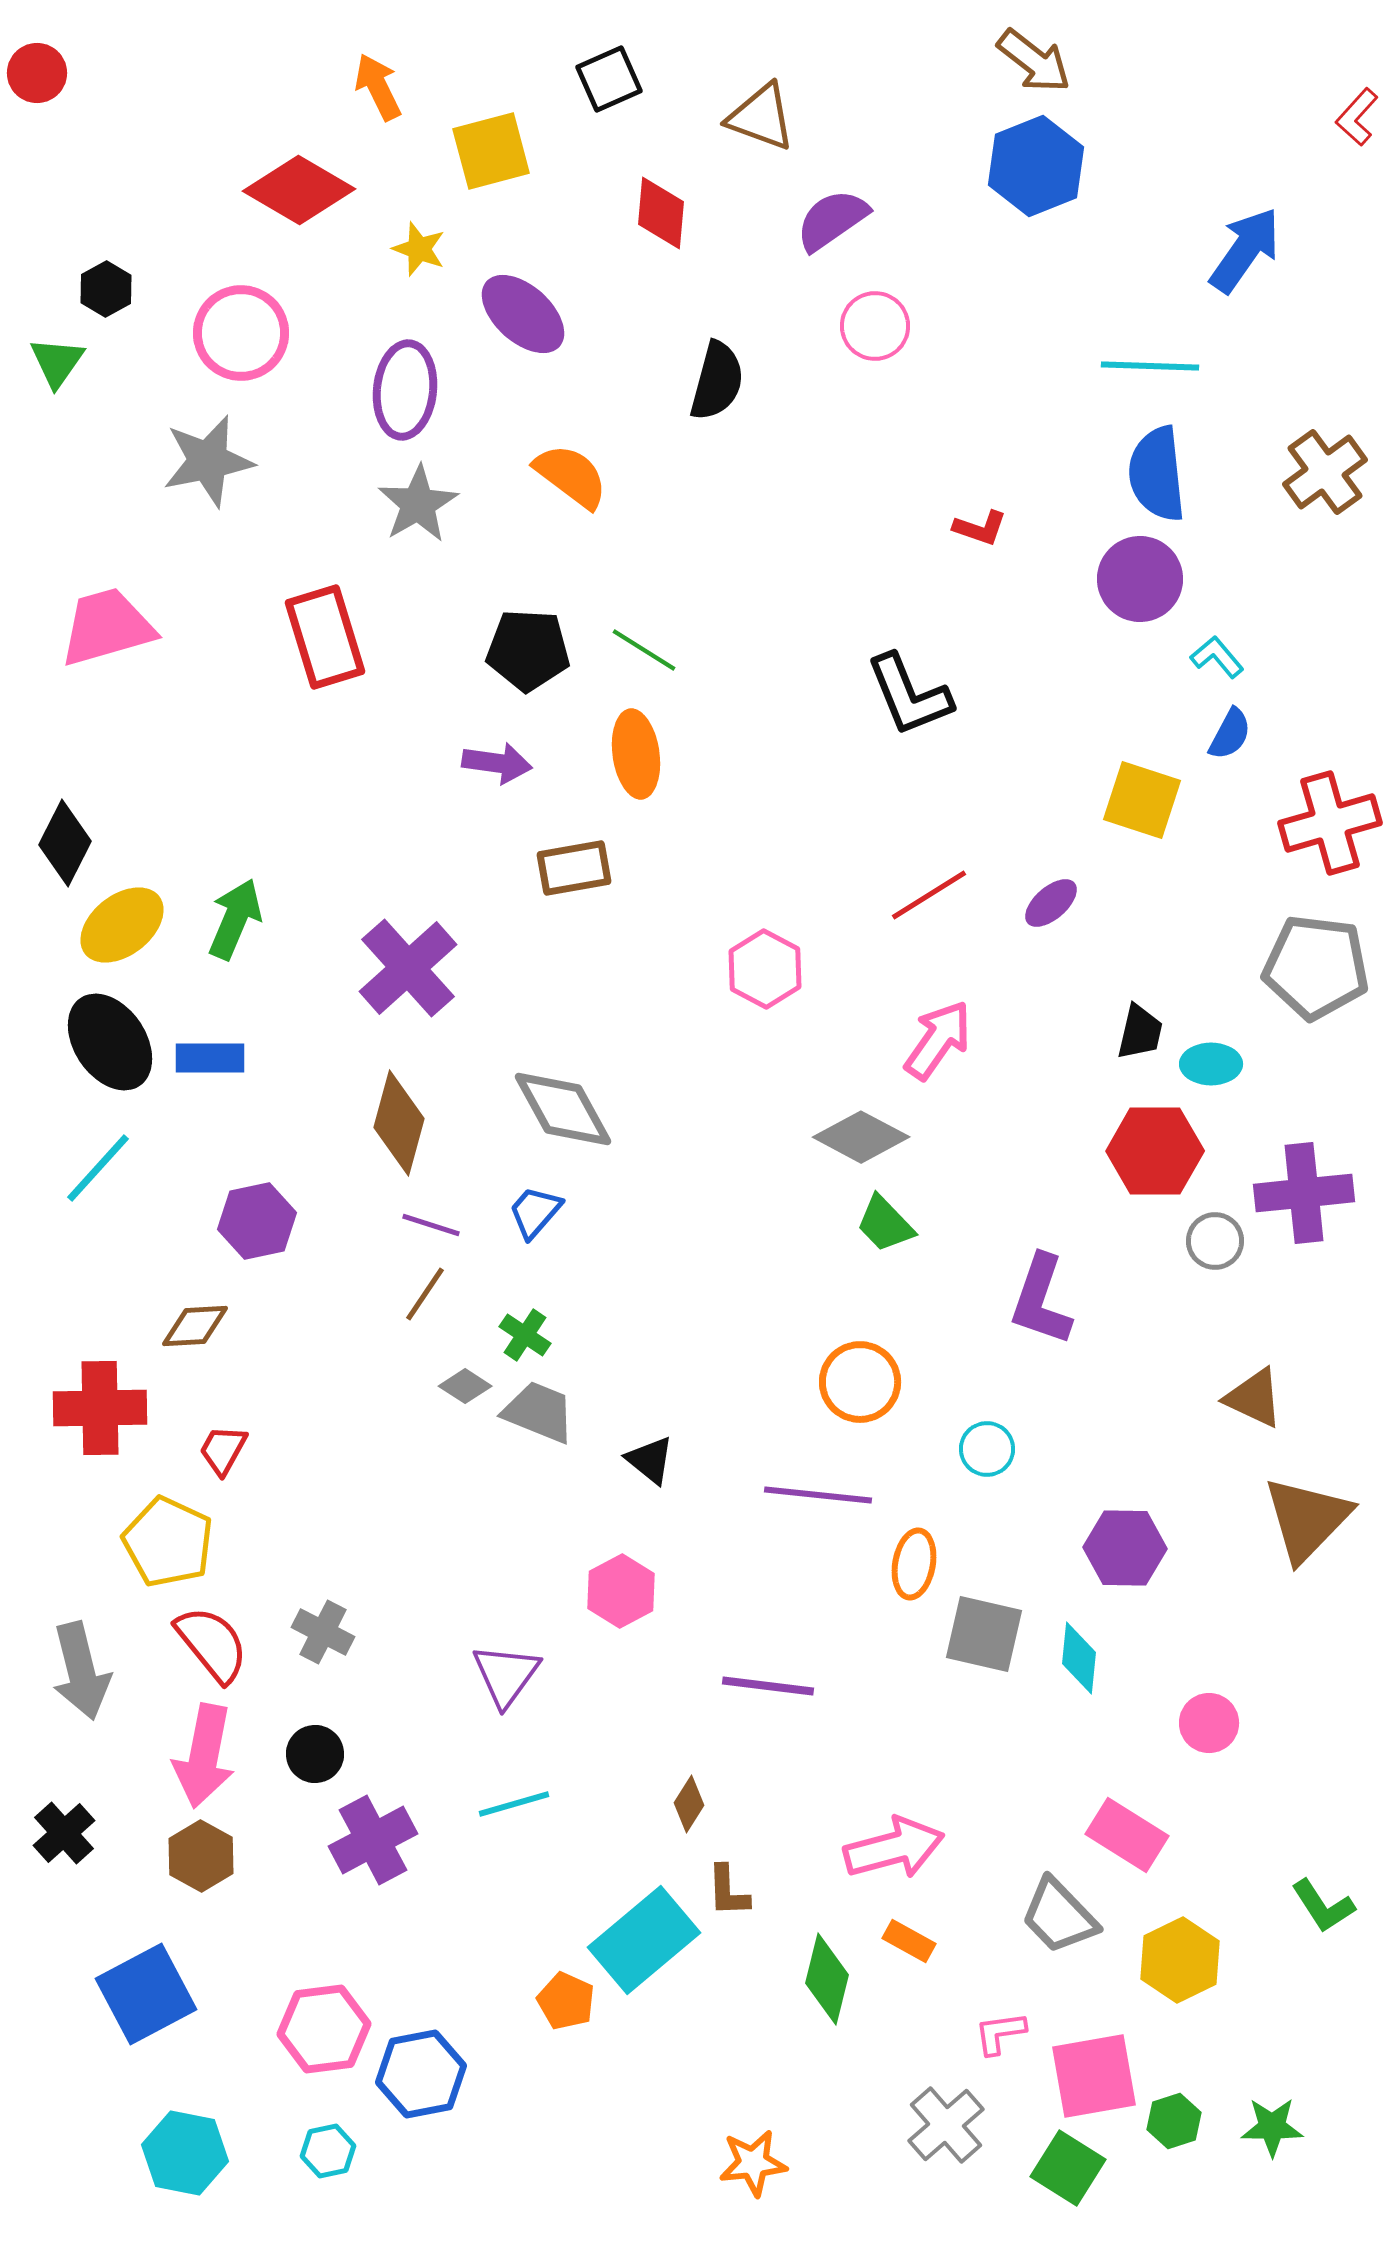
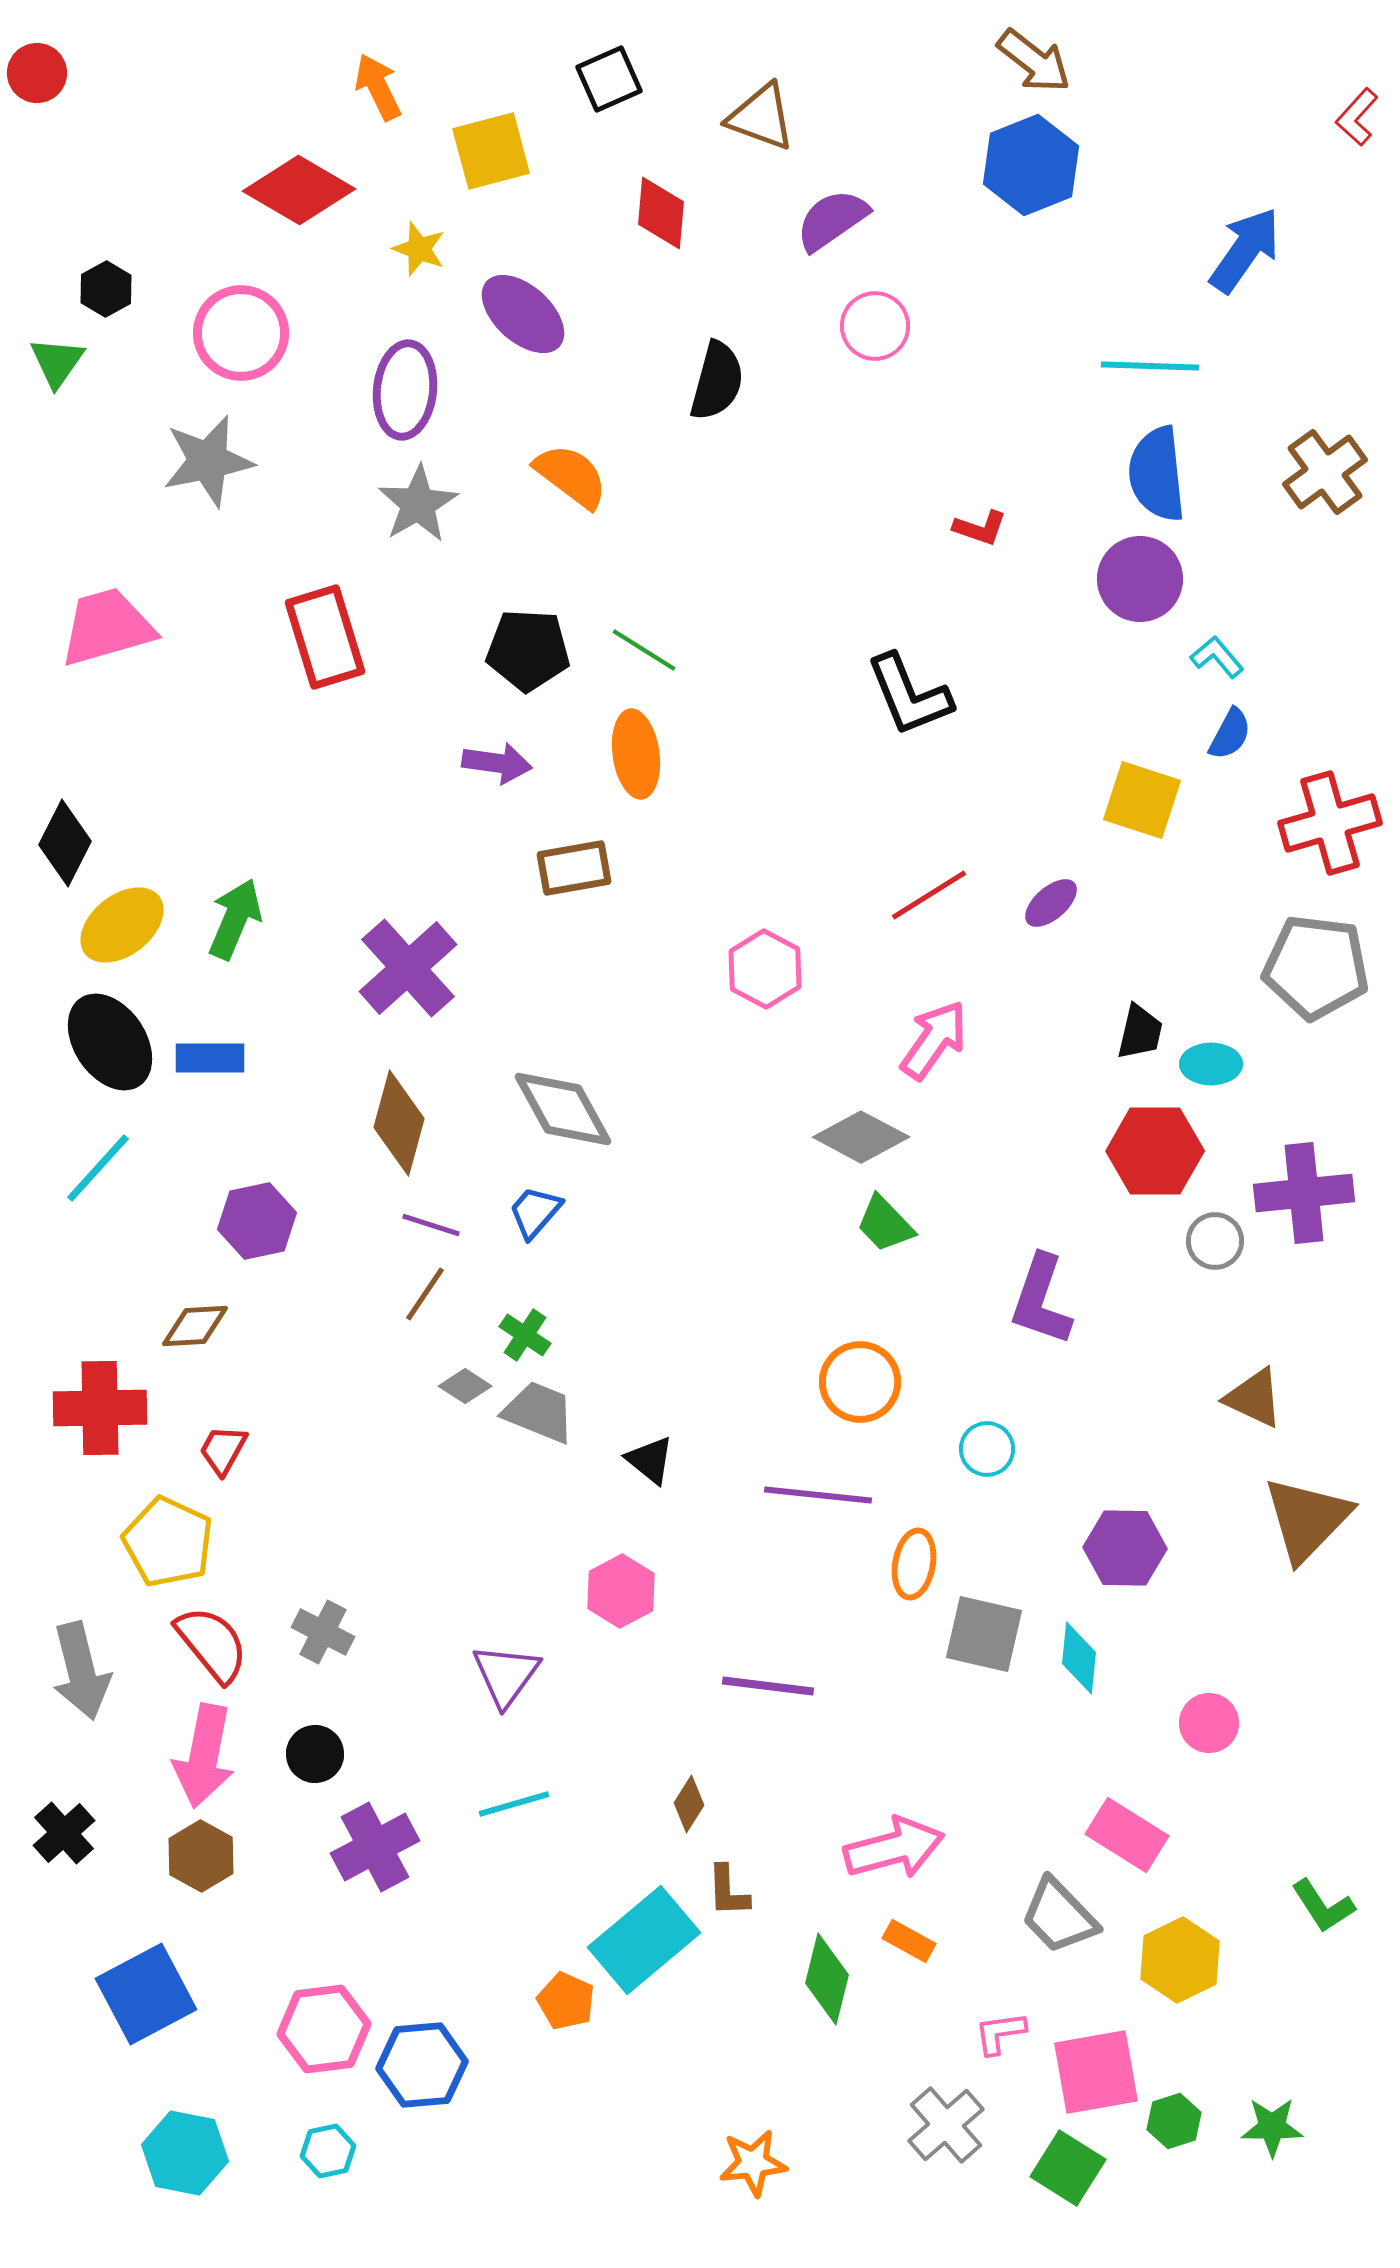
blue hexagon at (1036, 166): moved 5 px left, 1 px up
pink arrow at (938, 1040): moved 4 px left
purple cross at (373, 1840): moved 2 px right, 7 px down
blue hexagon at (421, 2074): moved 1 px right, 9 px up; rotated 6 degrees clockwise
pink square at (1094, 2076): moved 2 px right, 4 px up
